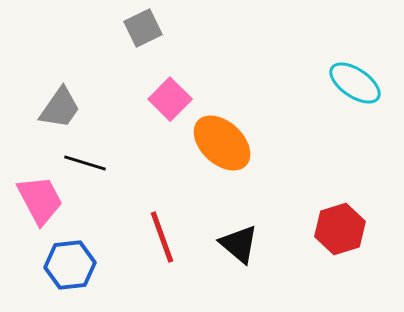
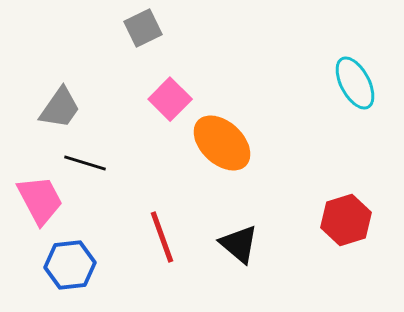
cyan ellipse: rotated 28 degrees clockwise
red hexagon: moved 6 px right, 9 px up
